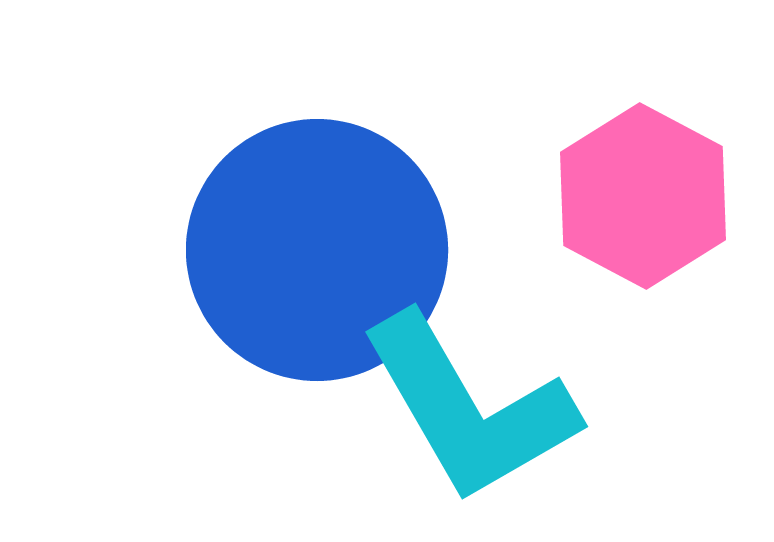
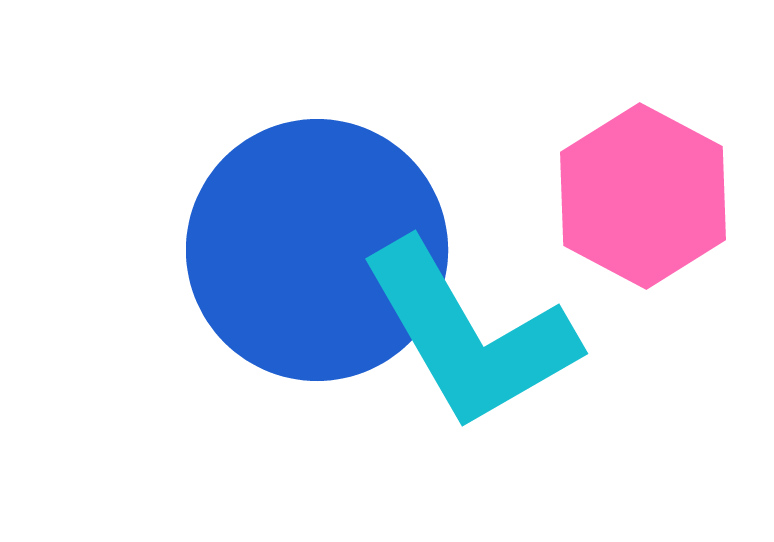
cyan L-shape: moved 73 px up
